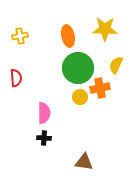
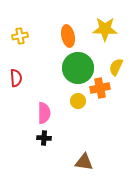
yellow semicircle: moved 2 px down
yellow circle: moved 2 px left, 4 px down
